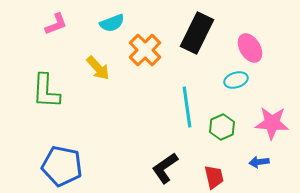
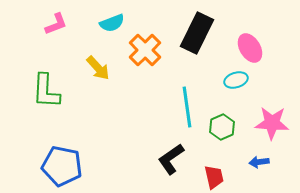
black L-shape: moved 6 px right, 9 px up
